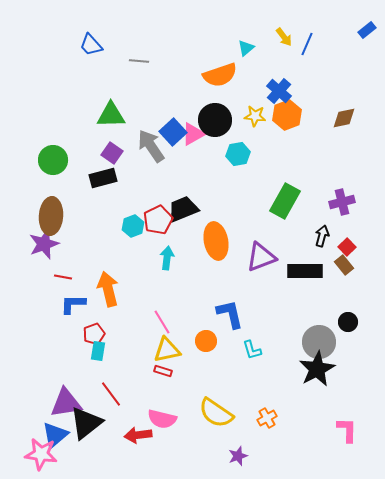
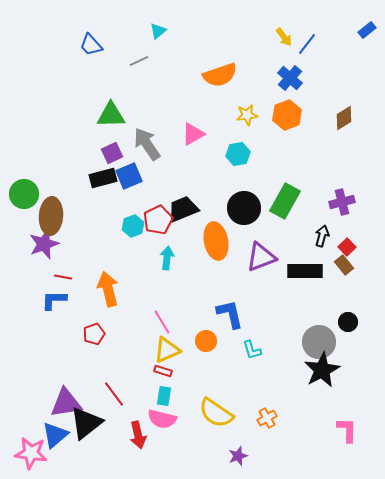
blue line at (307, 44): rotated 15 degrees clockwise
cyan triangle at (246, 48): moved 88 px left, 17 px up
gray line at (139, 61): rotated 30 degrees counterclockwise
blue cross at (279, 91): moved 11 px right, 13 px up
yellow star at (255, 116): moved 8 px left, 1 px up; rotated 15 degrees counterclockwise
brown diamond at (344, 118): rotated 20 degrees counterclockwise
black circle at (215, 120): moved 29 px right, 88 px down
blue square at (173, 132): moved 44 px left, 44 px down; rotated 20 degrees clockwise
gray arrow at (151, 146): moved 4 px left, 2 px up
purple square at (112, 153): rotated 30 degrees clockwise
green circle at (53, 160): moved 29 px left, 34 px down
blue L-shape at (73, 304): moved 19 px left, 4 px up
yellow triangle at (167, 350): rotated 12 degrees counterclockwise
cyan rectangle at (98, 351): moved 66 px right, 45 px down
black star at (317, 369): moved 5 px right, 1 px down
red line at (111, 394): moved 3 px right
red arrow at (138, 435): rotated 96 degrees counterclockwise
pink star at (41, 454): moved 10 px left, 1 px up
